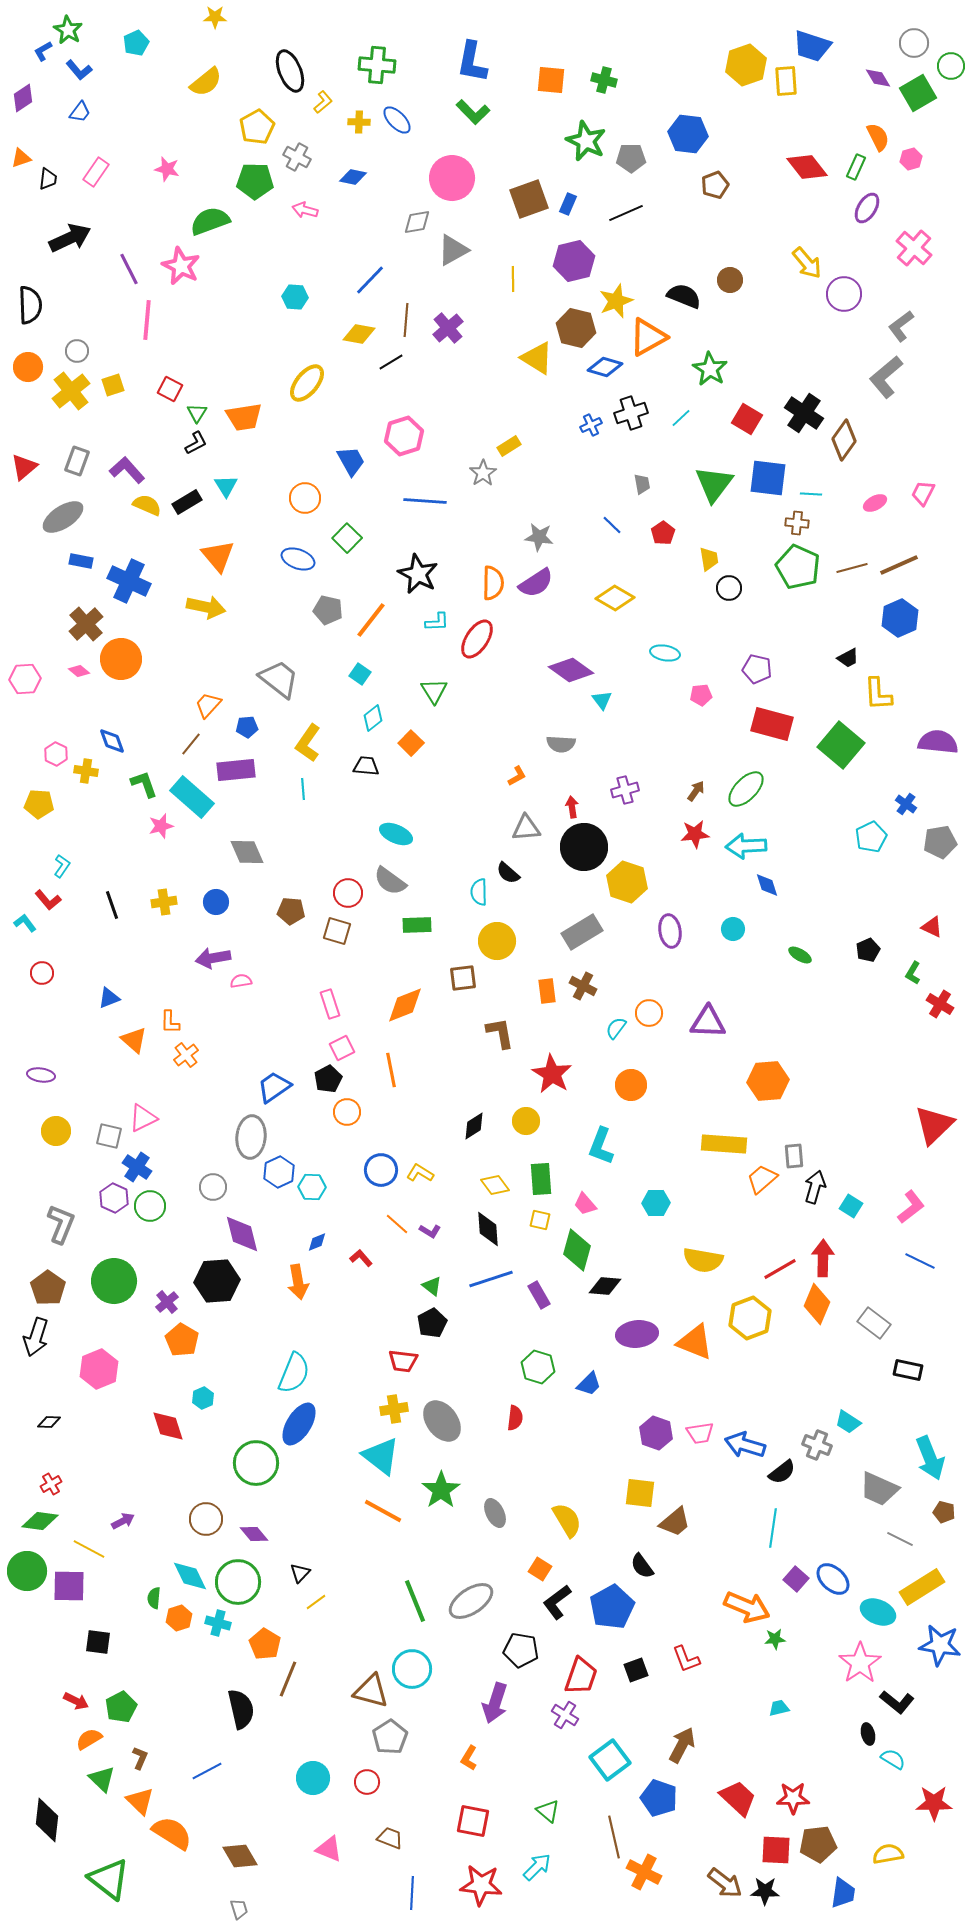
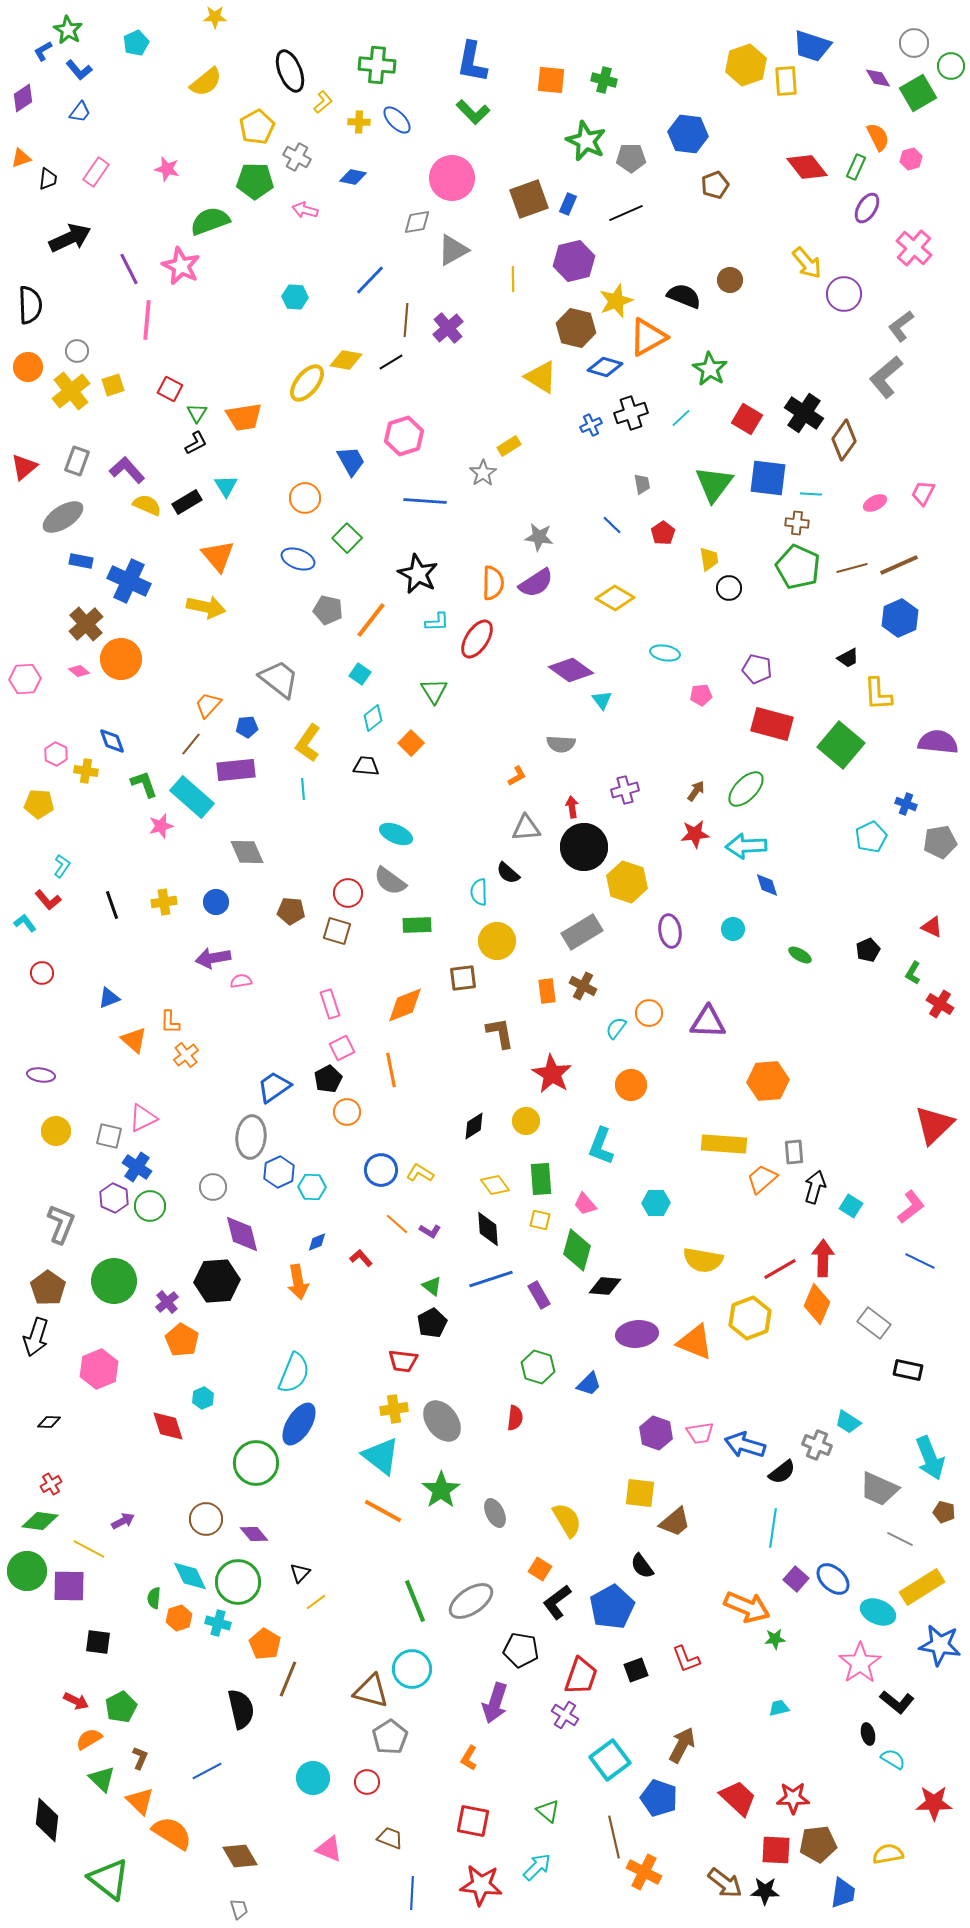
yellow diamond at (359, 334): moved 13 px left, 26 px down
yellow triangle at (537, 358): moved 4 px right, 19 px down
blue cross at (906, 804): rotated 15 degrees counterclockwise
gray rectangle at (794, 1156): moved 4 px up
